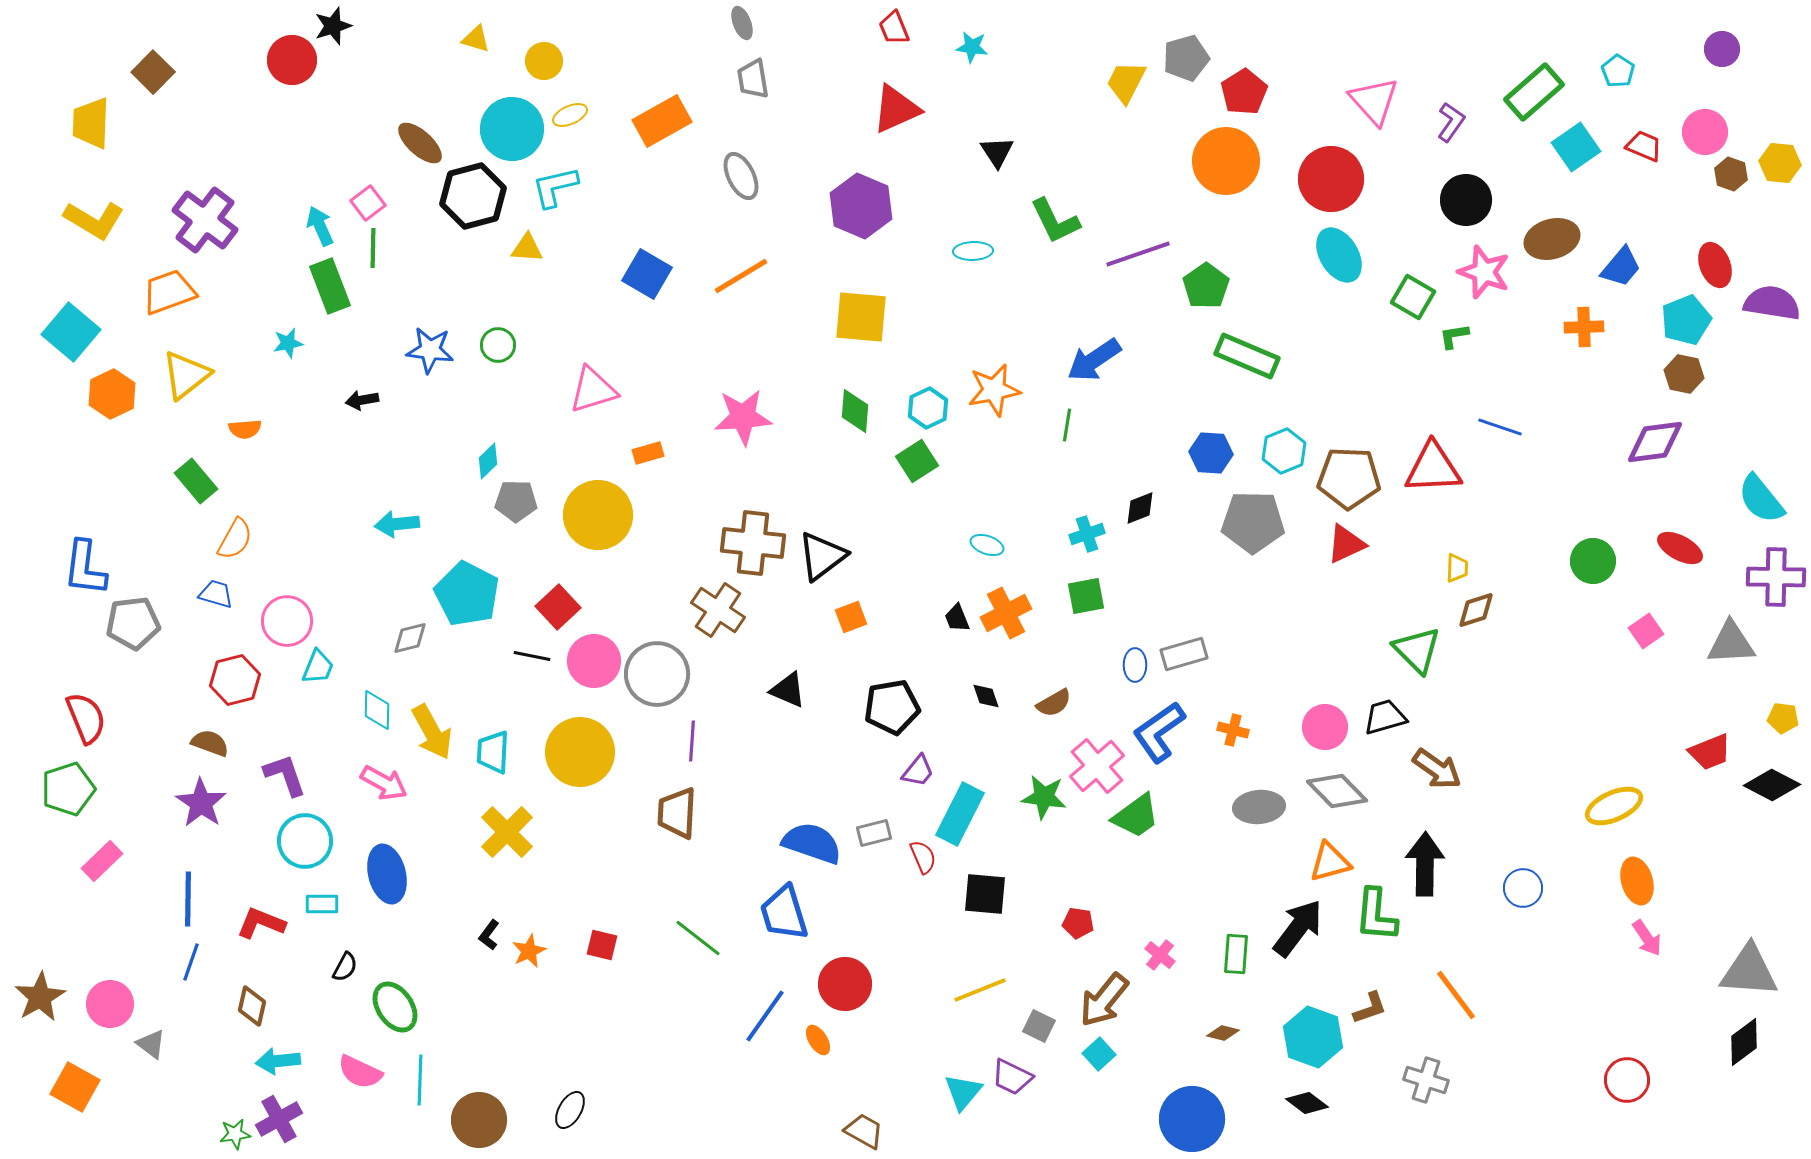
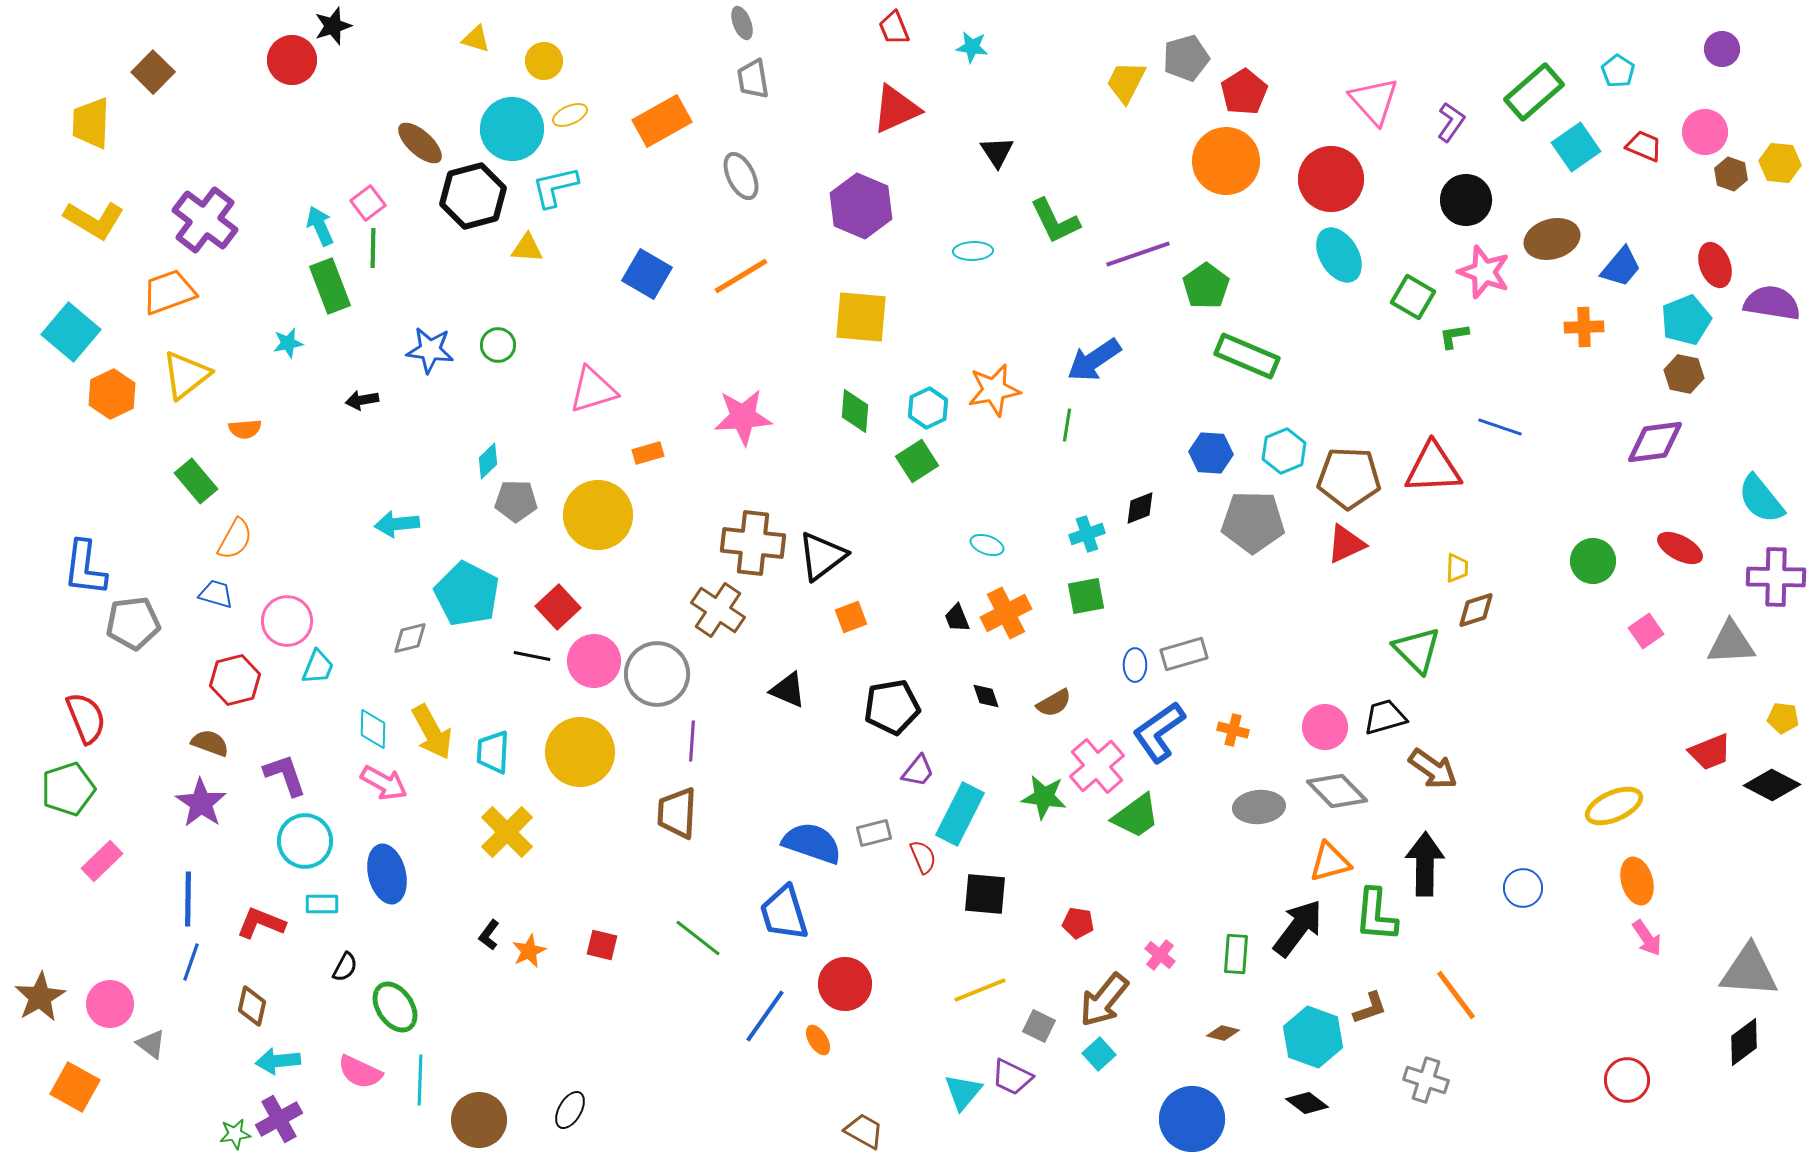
cyan diamond at (377, 710): moved 4 px left, 19 px down
brown arrow at (1437, 769): moved 4 px left
